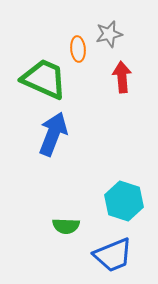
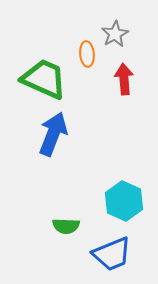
gray star: moved 6 px right; rotated 16 degrees counterclockwise
orange ellipse: moved 9 px right, 5 px down
red arrow: moved 2 px right, 2 px down
cyan hexagon: rotated 6 degrees clockwise
blue trapezoid: moved 1 px left, 1 px up
